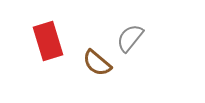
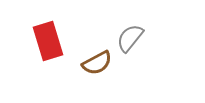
brown semicircle: rotated 68 degrees counterclockwise
